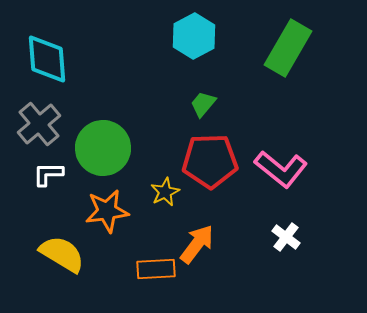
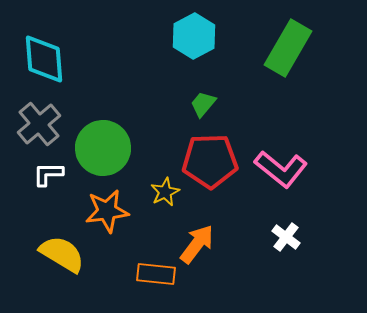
cyan diamond: moved 3 px left
orange rectangle: moved 5 px down; rotated 9 degrees clockwise
